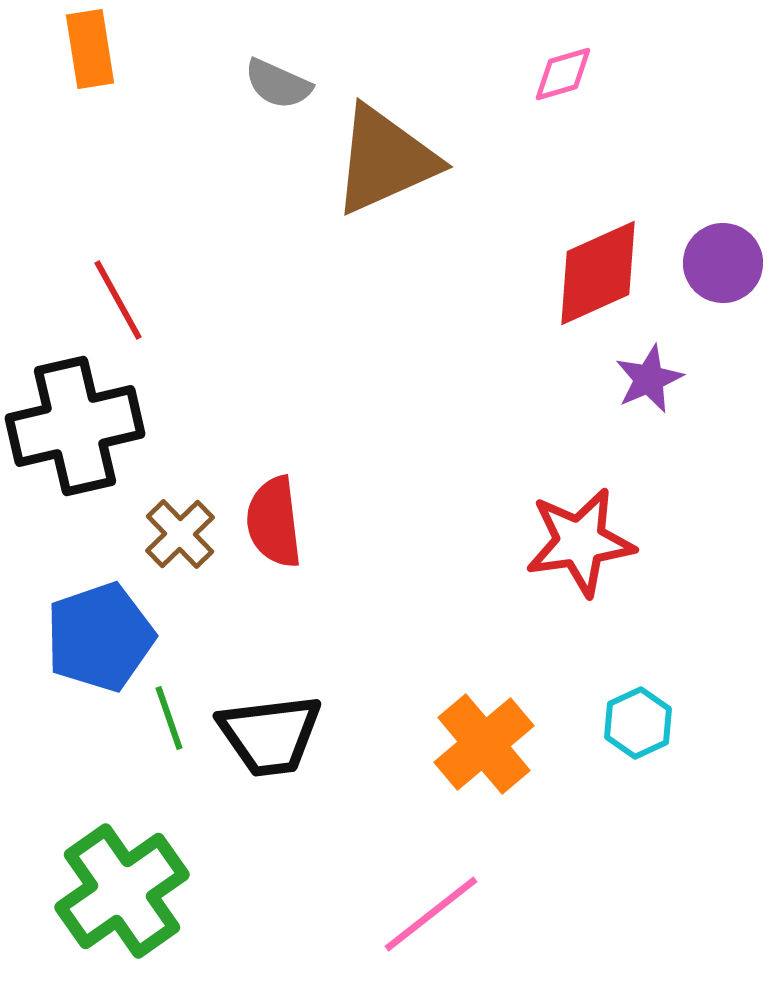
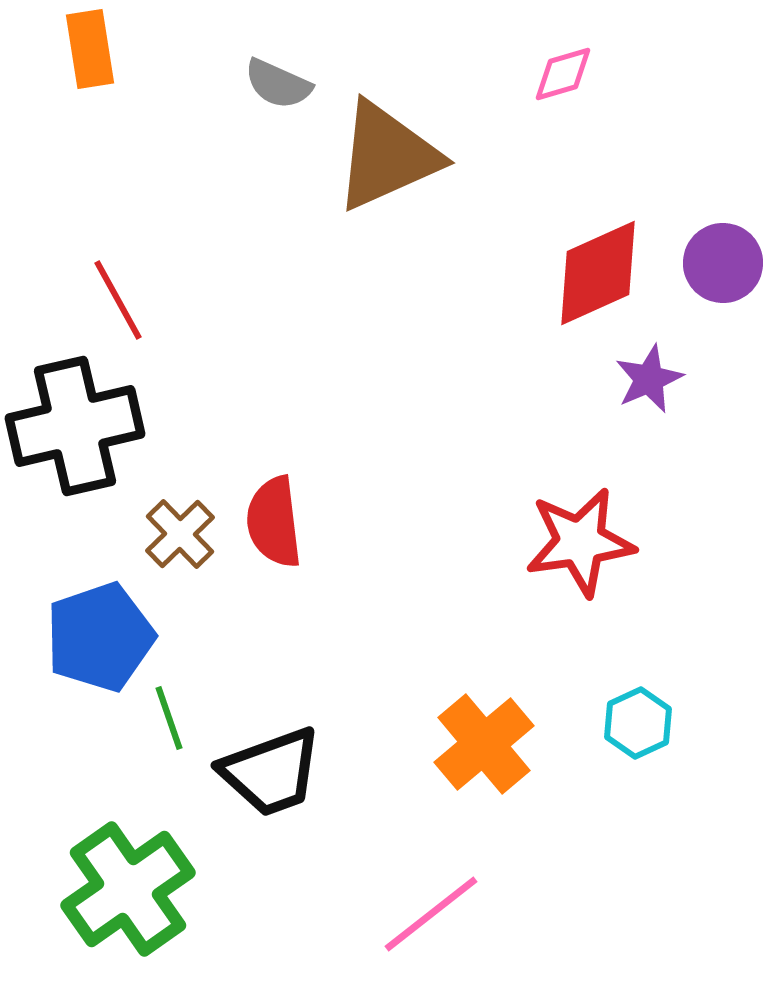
brown triangle: moved 2 px right, 4 px up
black trapezoid: moved 1 px right, 37 px down; rotated 13 degrees counterclockwise
green cross: moved 6 px right, 2 px up
